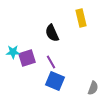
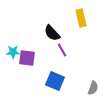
black semicircle: rotated 18 degrees counterclockwise
purple square: rotated 24 degrees clockwise
purple line: moved 11 px right, 12 px up
